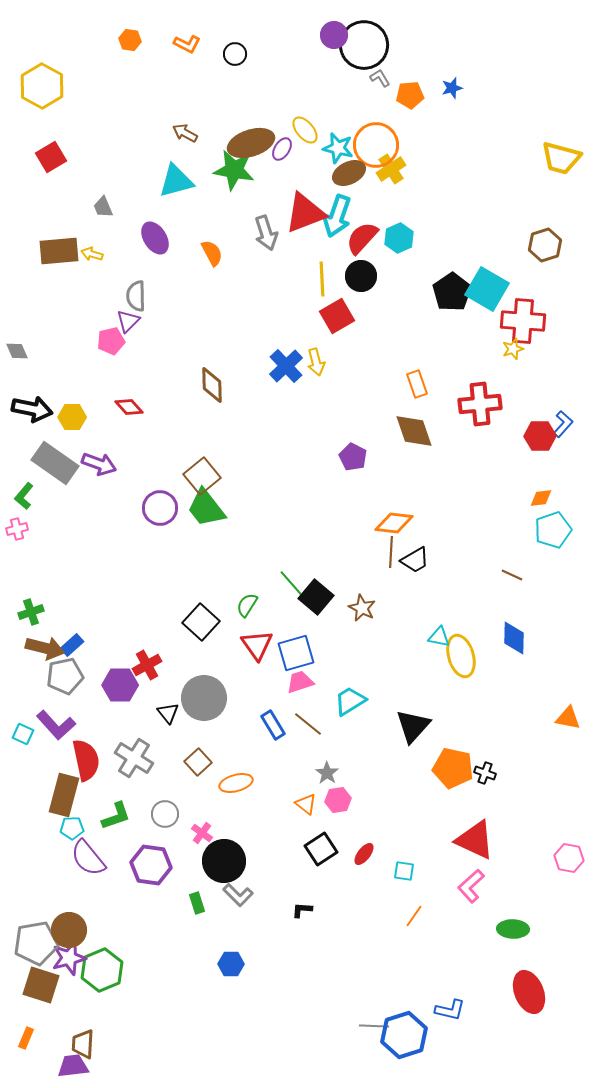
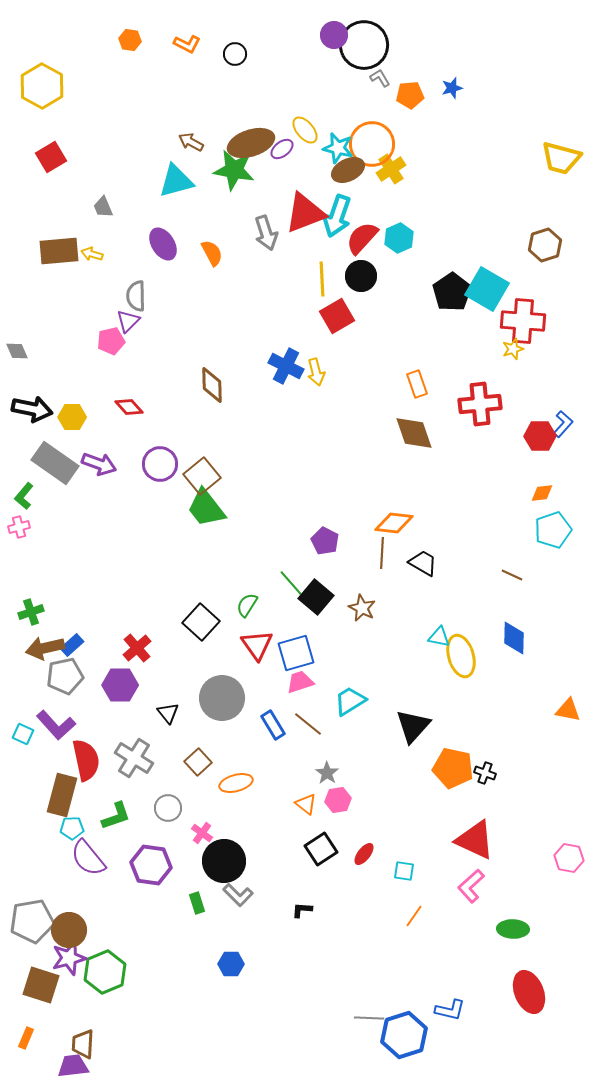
brown arrow at (185, 133): moved 6 px right, 9 px down
orange circle at (376, 145): moved 4 px left, 1 px up
purple ellipse at (282, 149): rotated 20 degrees clockwise
brown ellipse at (349, 173): moved 1 px left, 3 px up
purple ellipse at (155, 238): moved 8 px right, 6 px down
yellow arrow at (316, 362): moved 10 px down
blue cross at (286, 366): rotated 20 degrees counterclockwise
brown diamond at (414, 431): moved 2 px down
purple pentagon at (353, 457): moved 28 px left, 84 px down
orange diamond at (541, 498): moved 1 px right, 5 px up
purple circle at (160, 508): moved 44 px up
pink cross at (17, 529): moved 2 px right, 2 px up
brown line at (391, 552): moved 9 px left, 1 px down
black trapezoid at (415, 560): moved 8 px right, 3 px down; rotated 120 degrees counterclockwise
brown arrow at (45, 648): rotated 153 degrees clockwise
red cross at (147, 665): moved 10 px left, 17 px up; rotated 12 degrees counterclockwise
gray circle at (204, 698): moved 18 px right
orange triangle at (568, 718): moved 8 px up
brown rectangle at (64, 795): moved 2 px left
gray circle at (165, 814): moved 3 px right, 6 px up
gray pentagon at (36, 943): moved 4 px left, 22 px up
green hexagon at (102, 970): moved 3 px right, 2 px down
gray line at (374, 1026): moved 5 px left, 8 px up
